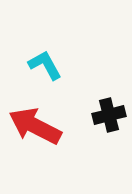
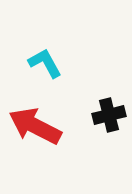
cyan L-shape: moved 2 px up
